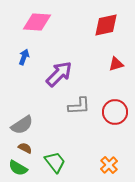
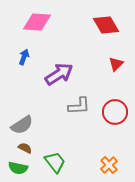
red diamond: rotated 72 degrees clockwise
red triangle: rotated 28 degrees counterclockwise
purple arrow: rotated 12 degrees clockwise
green semicircle: rotated 18 degrees counterclockwise
